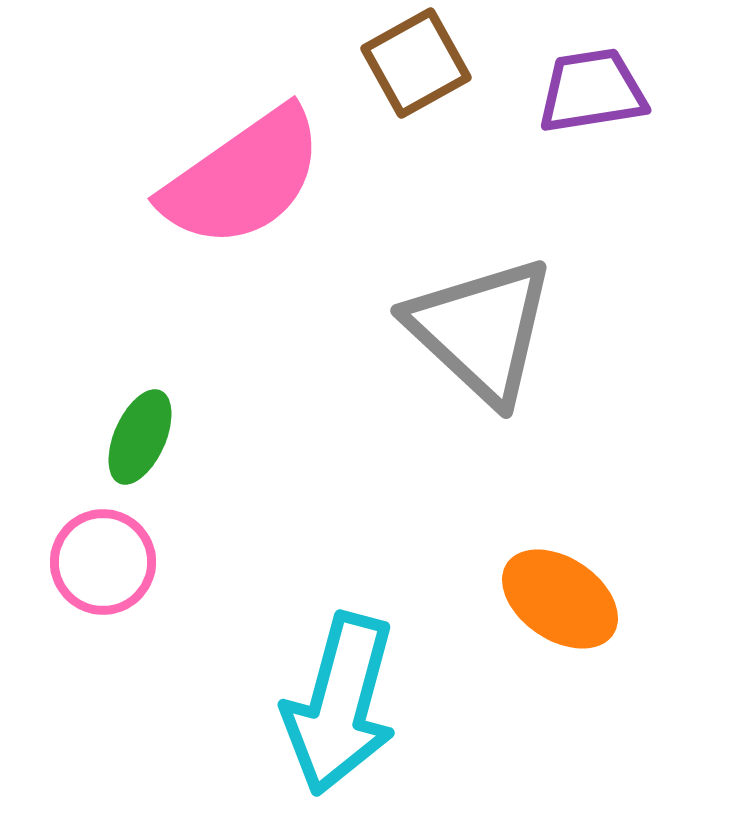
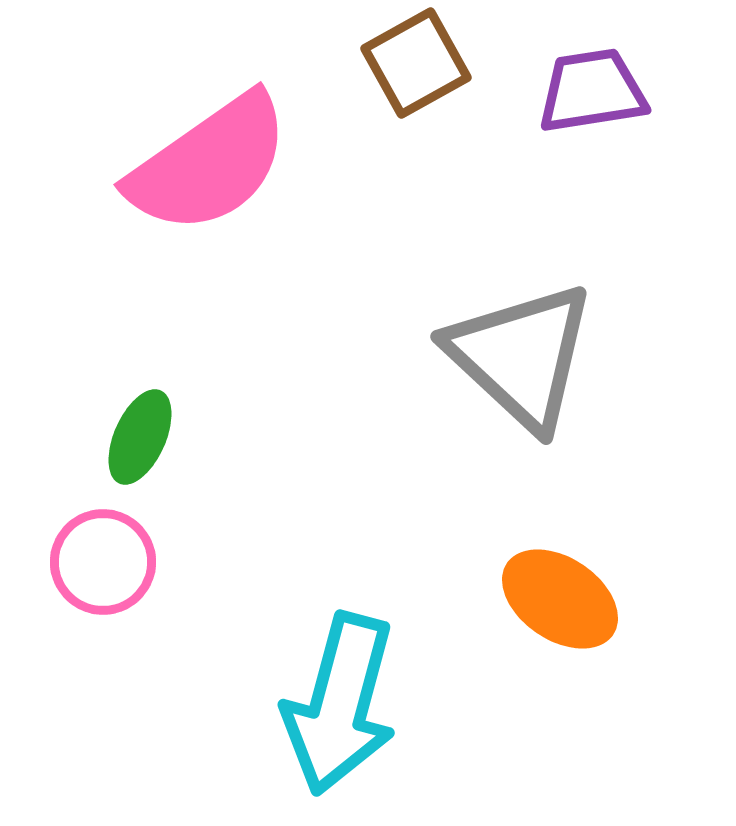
pink semicircle: moved 34 px left, 14 px up
gray triangle: moved 40 px right, 26 px down
